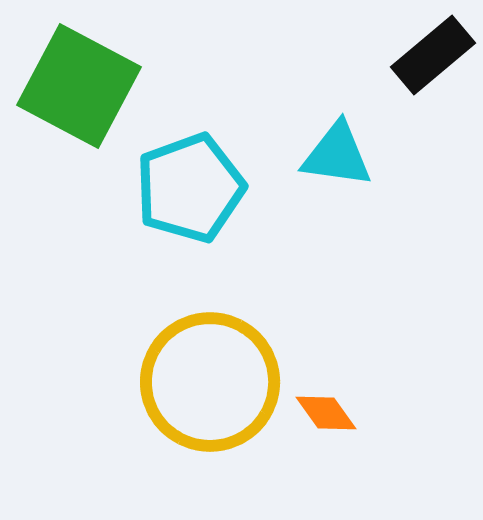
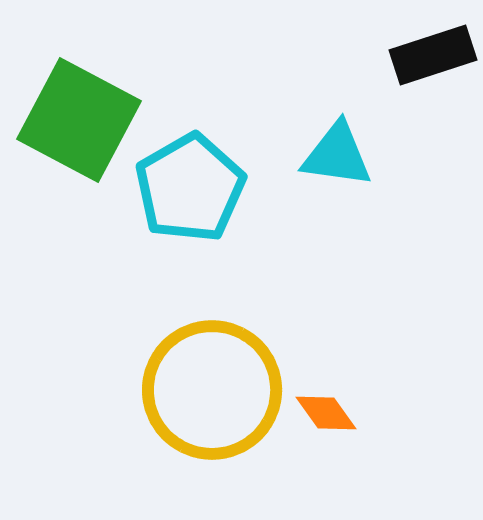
black rectangle: rotated 22 degrees clockwise
green square: moved 34 px down
cyan pentagon: rotated 10 degrees counterclockwise
yellow circle: moved 2 px right, 8 px down
